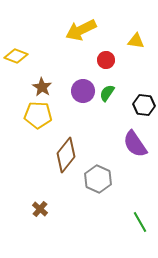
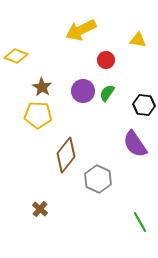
yellow triangle: moved 2 px right, 1 px up
